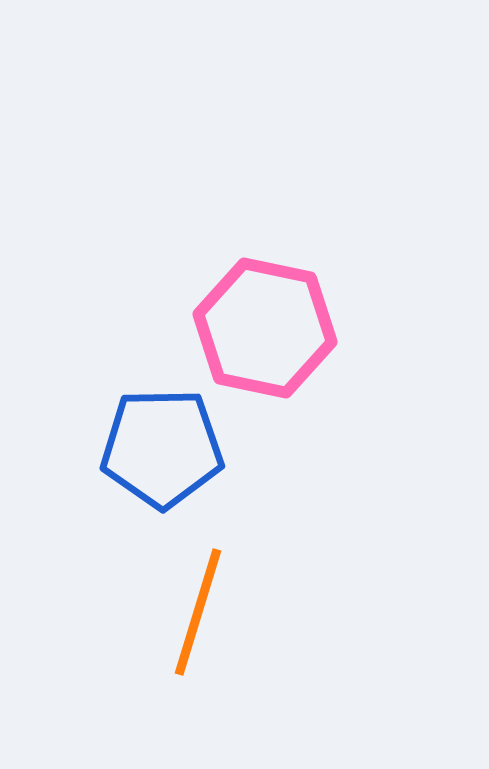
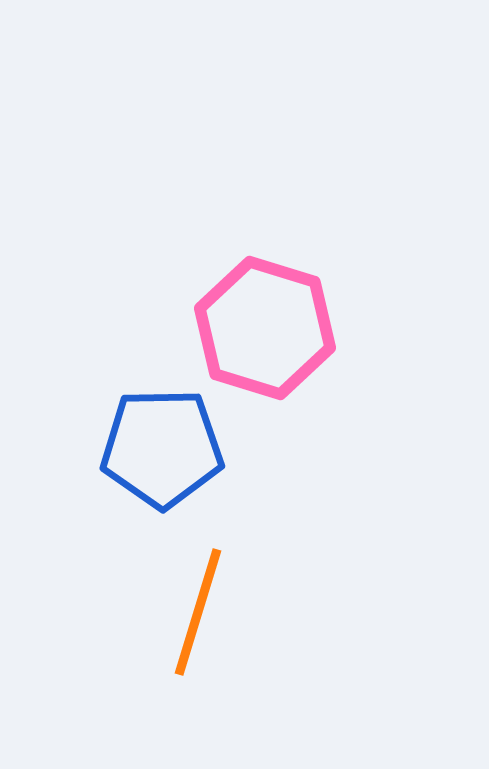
pink hexagon: rotated 5 degrees clockwise
